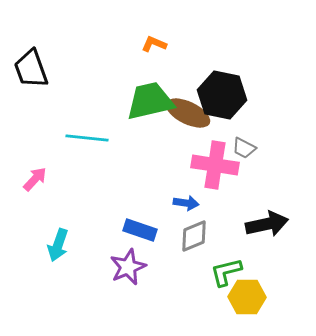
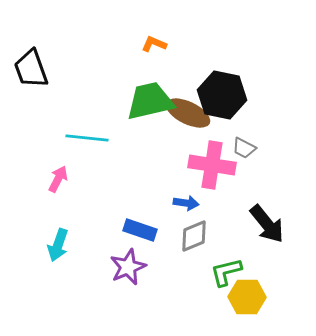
pink cross: moved 3 px left
pink arrow: moved 23 px right; rotated 16 degrees counterclockwise
black arrow: rotated 63 degrees clockwise
